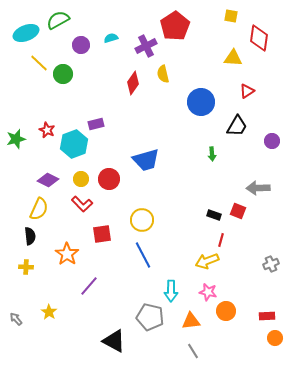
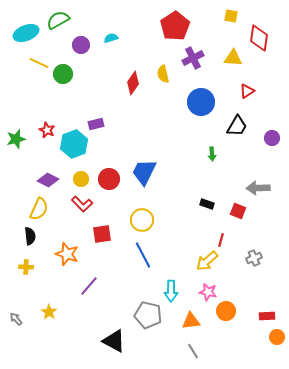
purple cross at (146, 46): moved 47 px right, 12 px down
yellow line at (39, 63): rotated 18 degrees counterclockwise
purple circle at (272, 141): moved 3 px up
blue trapezoid at (146, 160): moved 2 px left, 12 px down; rotated 132 degrees clockwise
black rectangle at (214, 215): moved 7 px left, 11 px up
orange star at (67, 254): rotated 15 degrees counterclockwise
yellow arrow at (207, 261): rotated 20 degrees counterclockwise
gray cross at (271, 264): moved 17 px left, 6 px up
gray pentagon at (150, 317): moved 2 px left, 2 px up
orange circle at (275, 338): moved 2 px right, 1 px up
